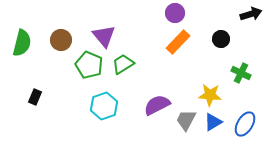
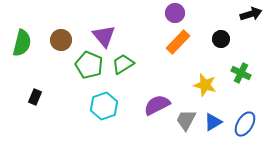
yellow star: moved 5 px left, 10 px up; rotated 10 degrees clockwise
